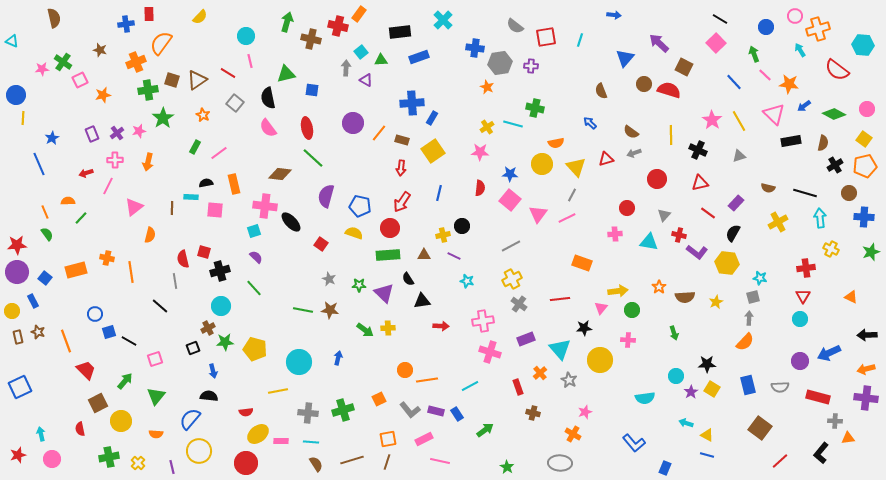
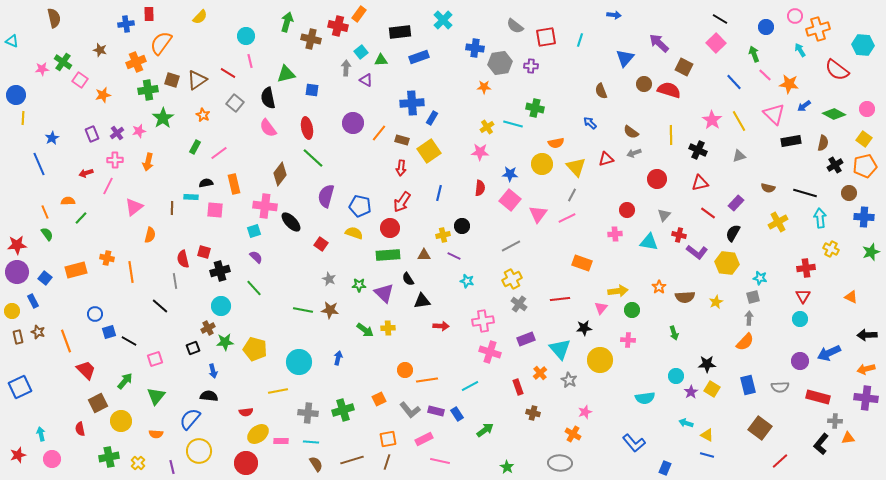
pink square at (80, 80): rotated 28 degrees counterclockwise
orange star at (487, 87): moved 3 px left; rotated 24 degrees counterclockwise
yellow square at (433, 151): moved 4 px left
brown diamond at (280, 174): rotated 60 degrees counterclockwise
red circle at (627, 208): moved 2 px down
black L-shape at (821, 453): moved 9 px up
